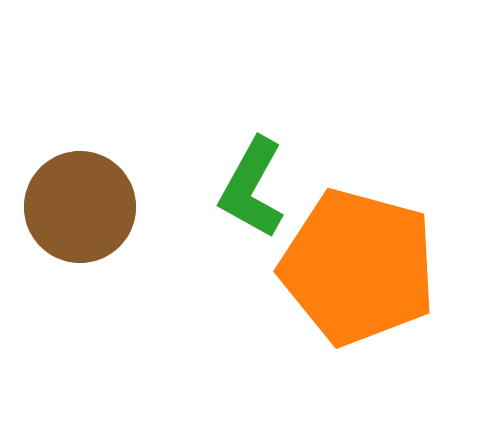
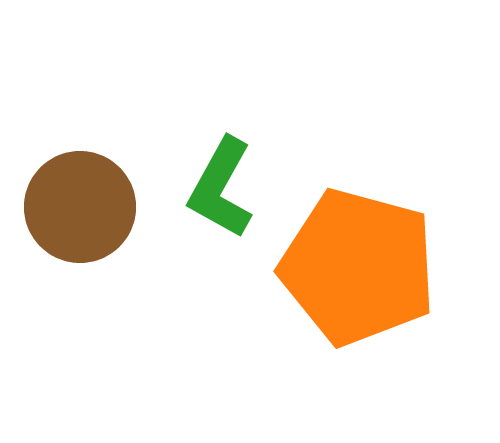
green L-shape: moved 31 px left
